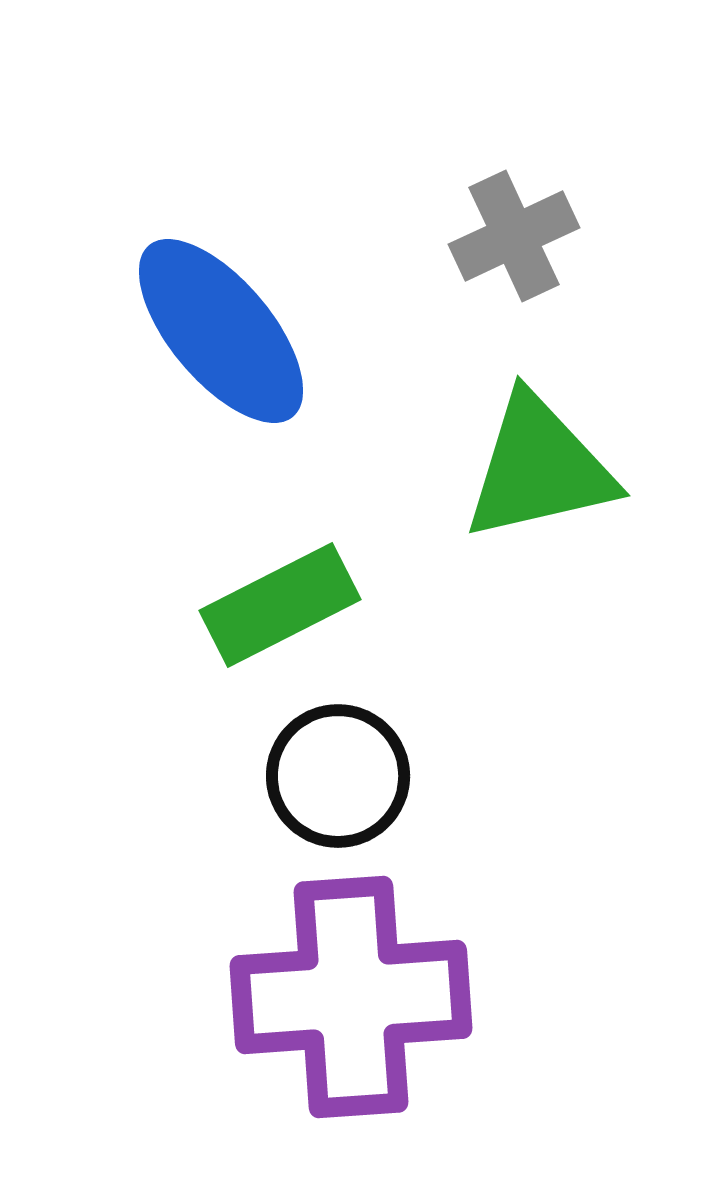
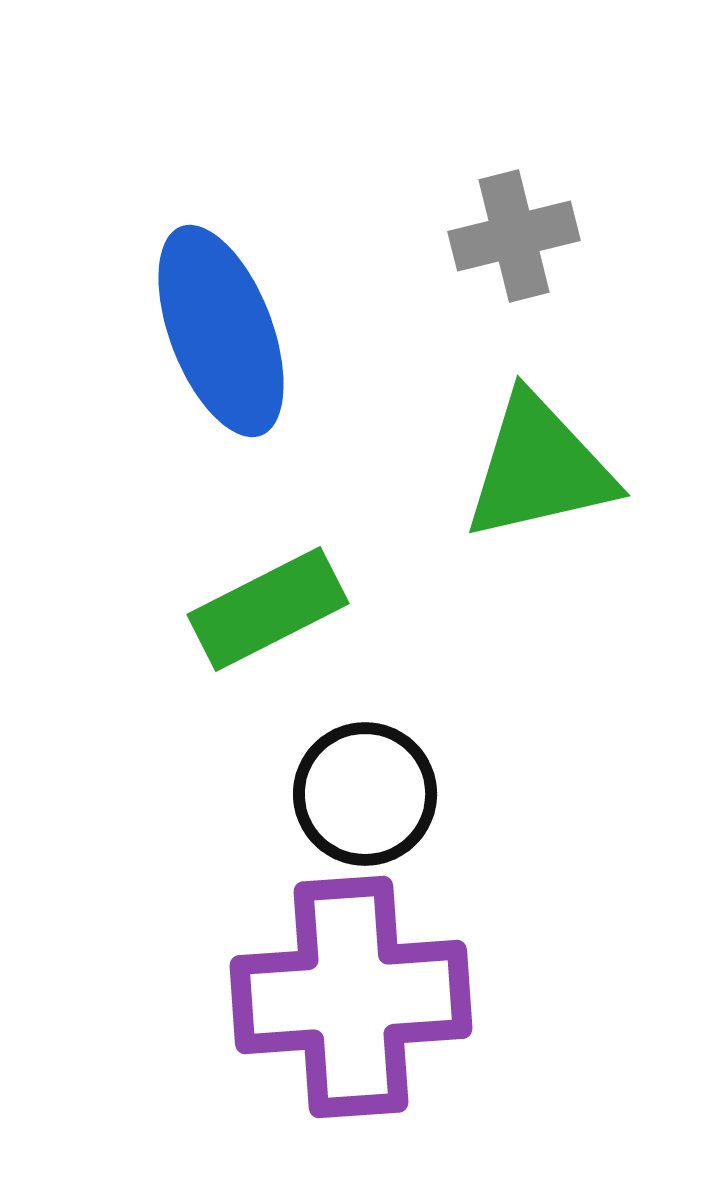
gray cross: rotated 11 degrees clockwise
blue ellipse: rotated 19 degrees clockwise
green rectangle: moved 12 px left, 4 px down
black circle: moved 27 px right, 18 px down
